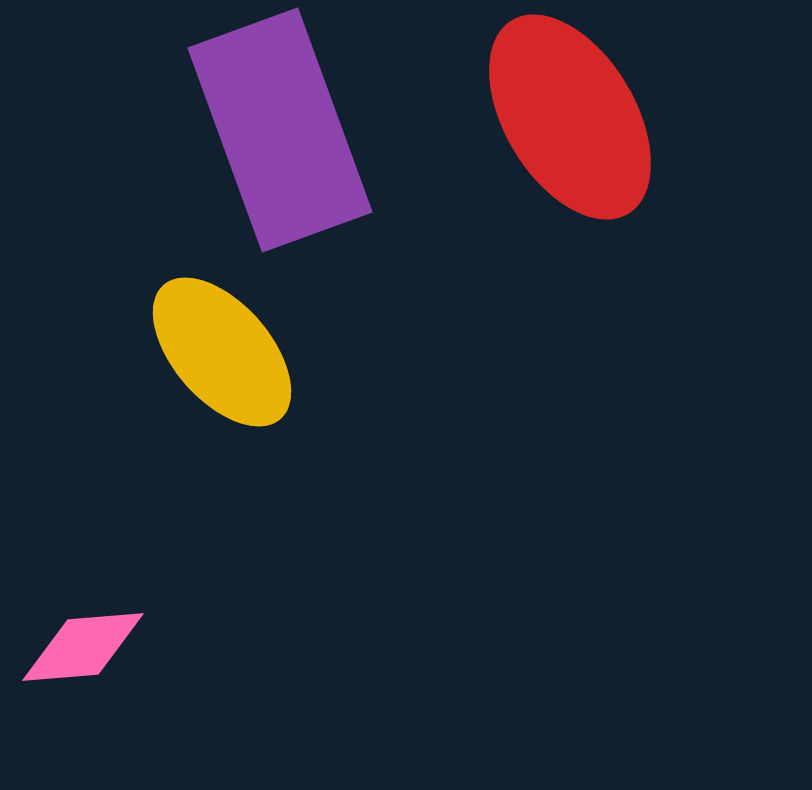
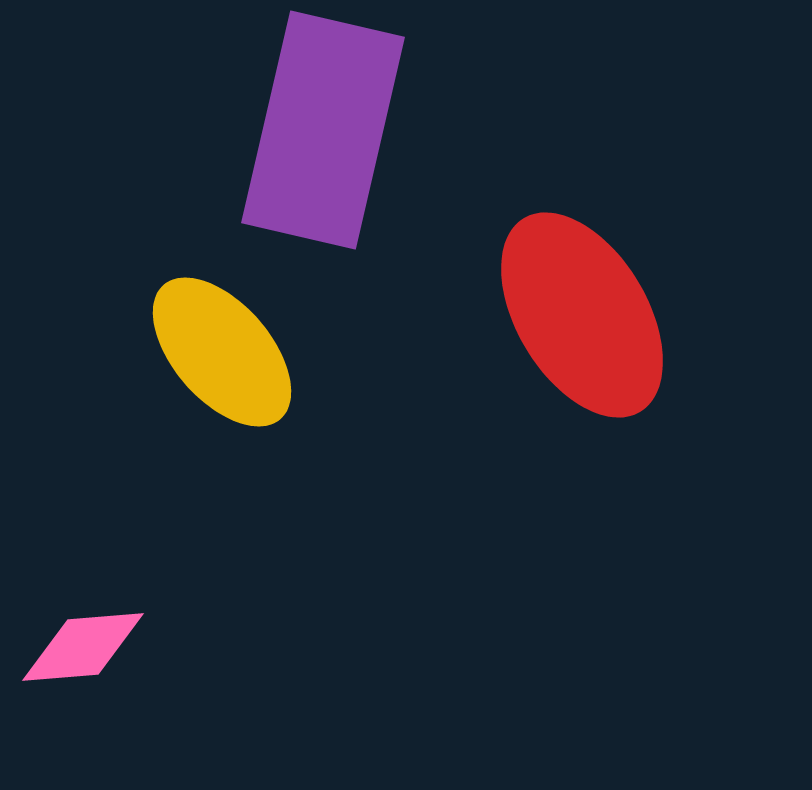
red ellipse: moved 12 px right, 198 px down
purple rectangle: moved 43 px right; rotated 33 degrees clockwise
